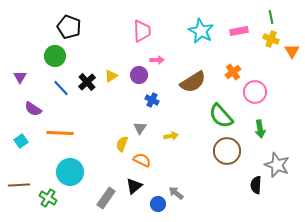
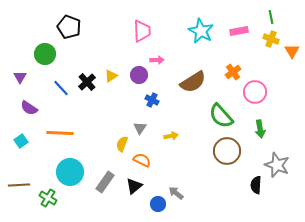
green circle: moved 10 px left, 2 px up
purple semicircle: moved 4 px left, 1 px up
gray rectangle: moved 1 px left, 16 px up
